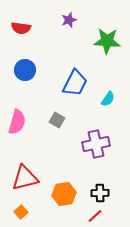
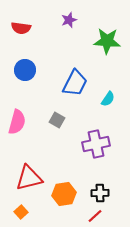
red triangle: moved 4 px right
